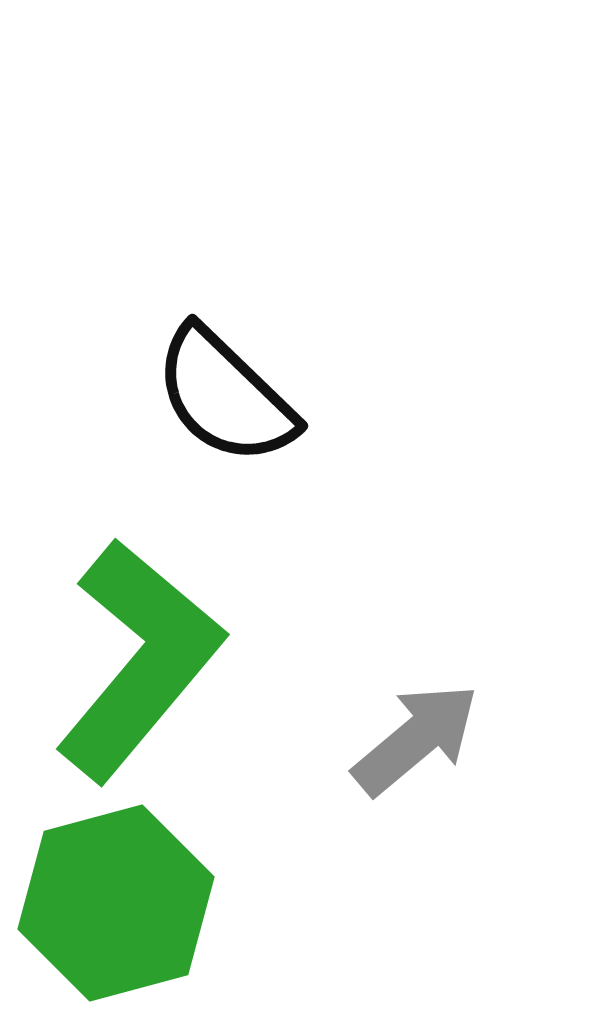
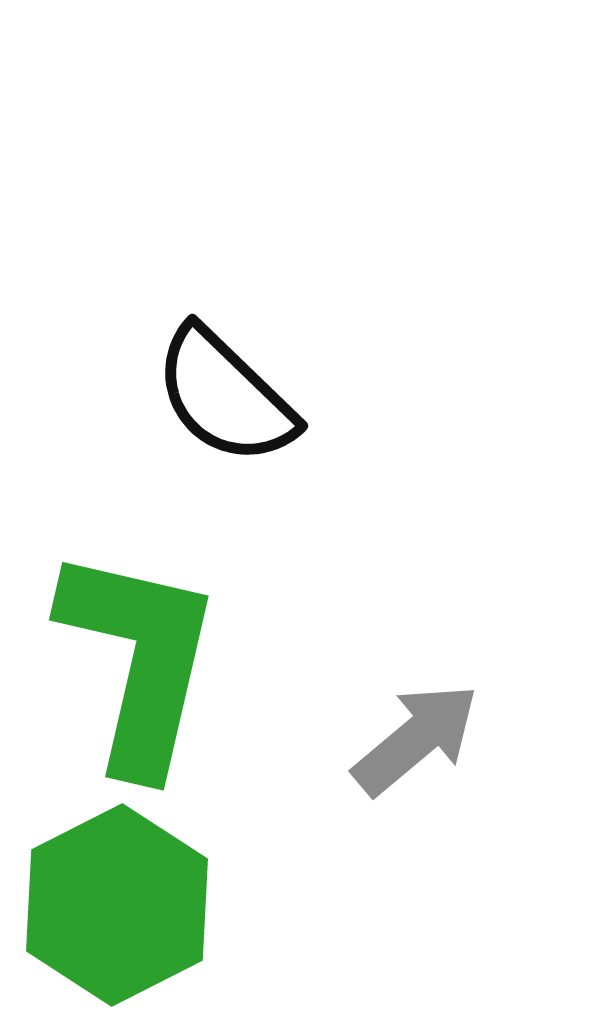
green L-shape: rotated 27 degrees counterclockwise
green hexagon: moved 1 px right, 2 px down; rotated 12 degrees counterclockwise
